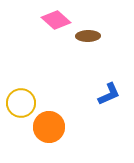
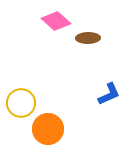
pink diamond: moved 1 px down
brown ellipse: moved 2 px down
orange circle: moved 1 px left, 2 px down
